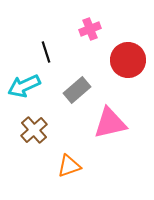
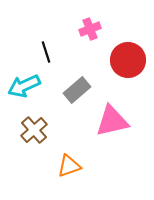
pink triangle: moved 2 px right, 2 px up
